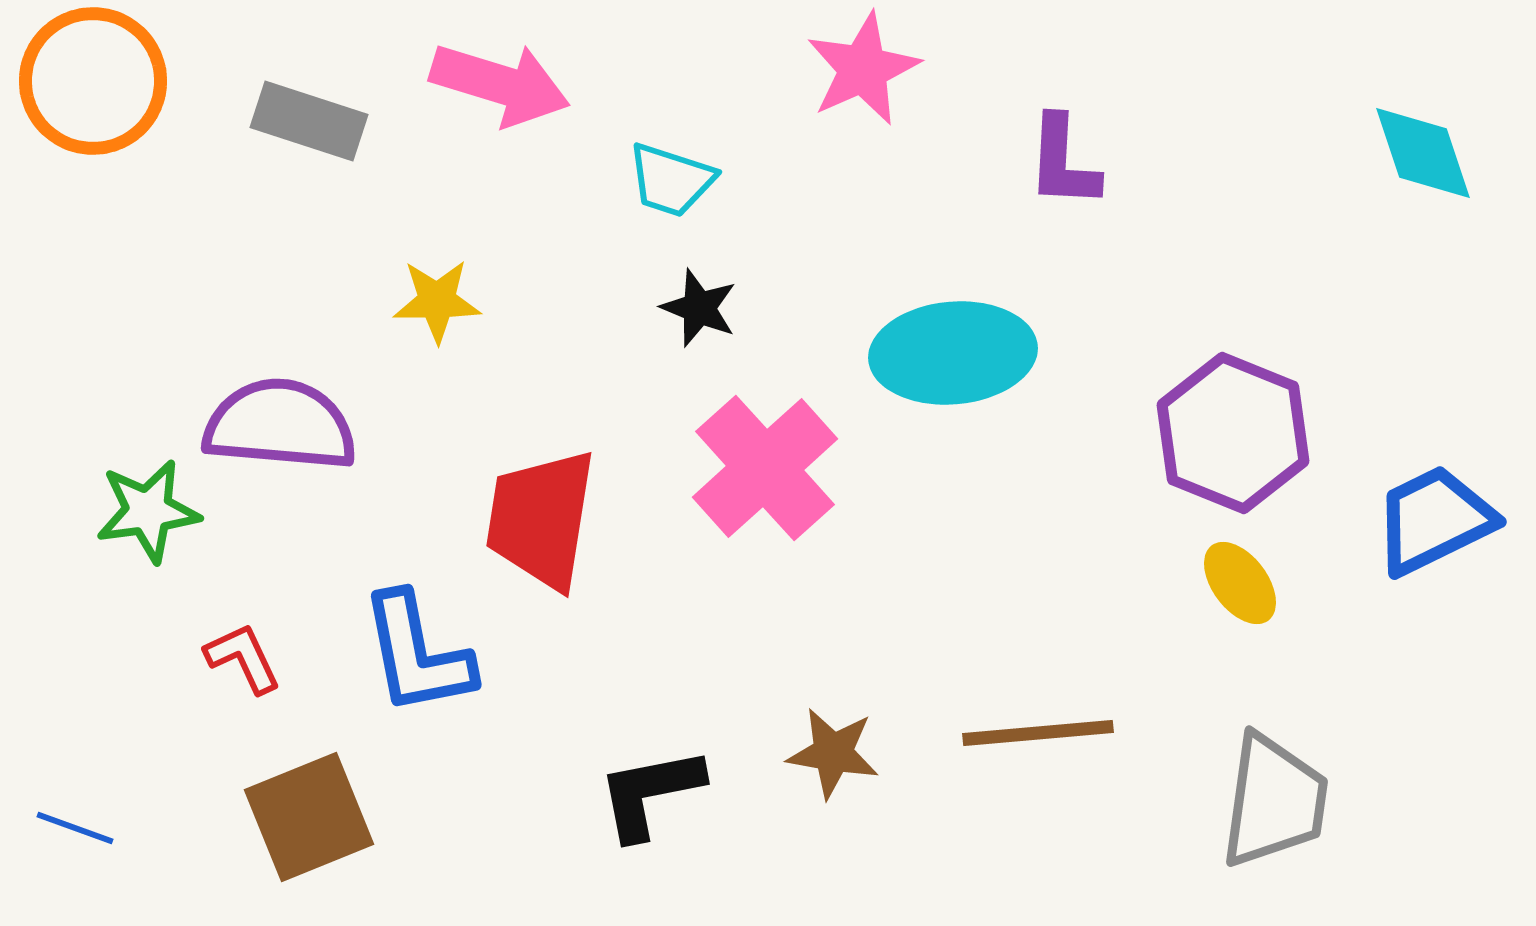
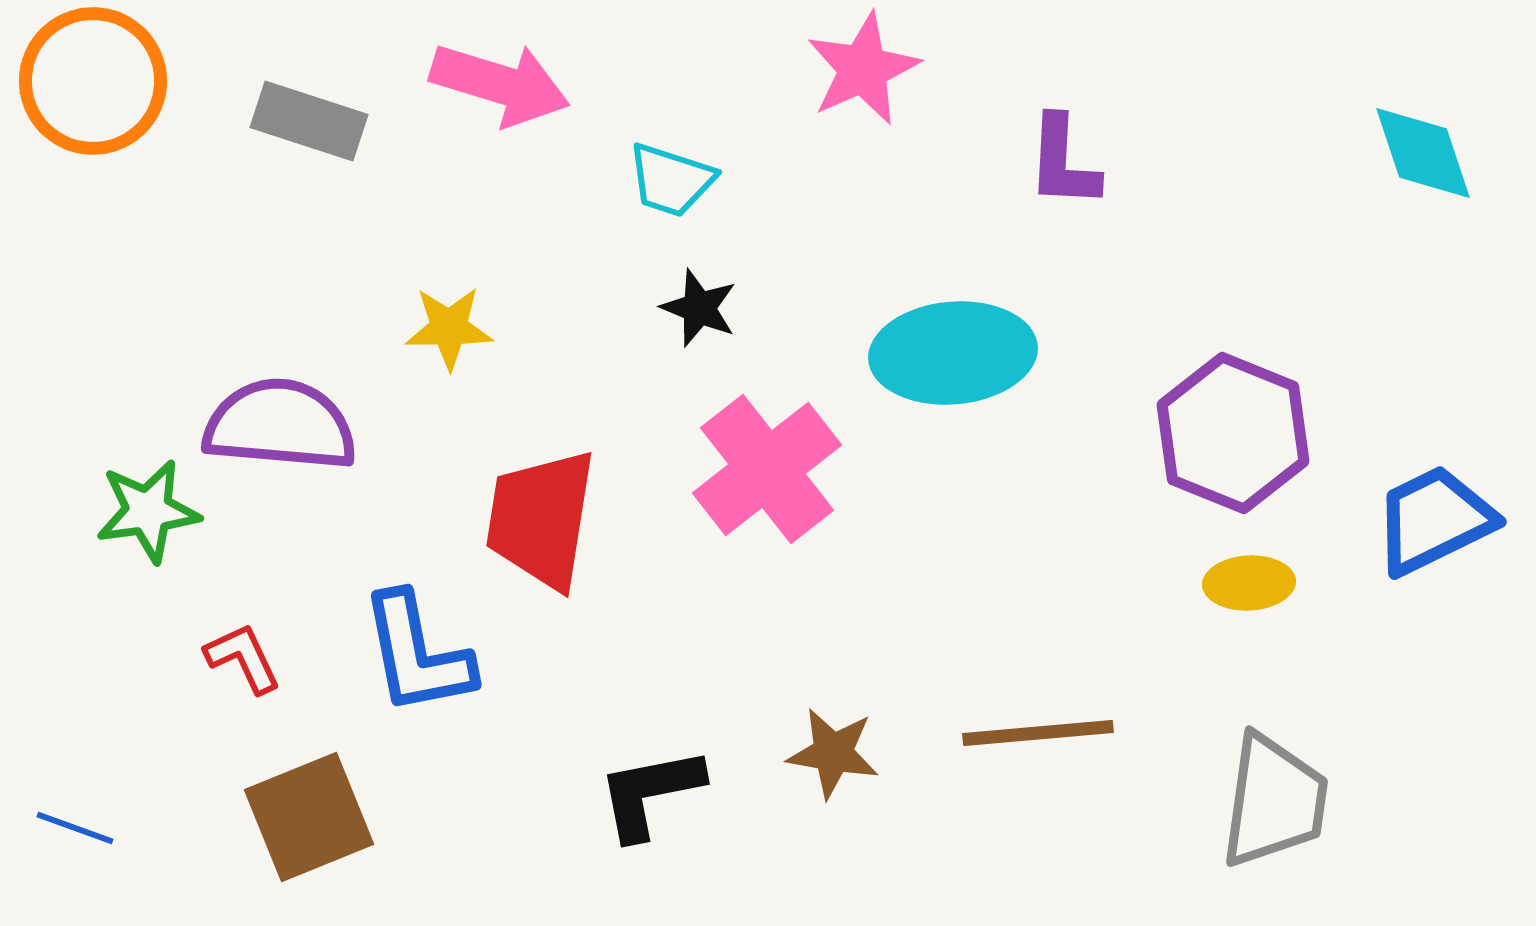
yellow star: moved 12 px right, 27 px down
pink cross: moved 2 px right, 1 px down; rotated 4 degrees clockwise
yellow ellipse: moved 9 px right; rotated 56 degrees counterclockwise
